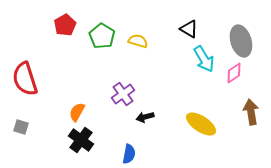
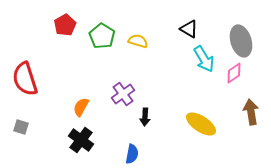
orange semicircle: moved 4 px right, 5 px up
black arrow: rotated 72 degrees counterclockwise
blue semicircle: moved 3 px right
